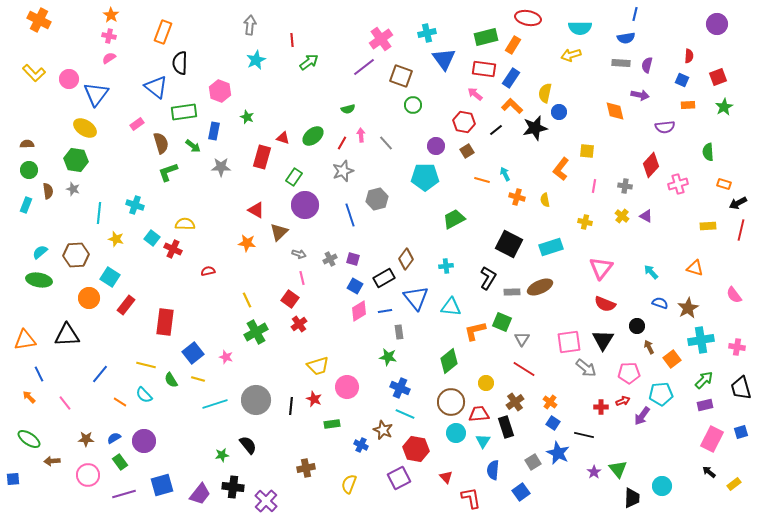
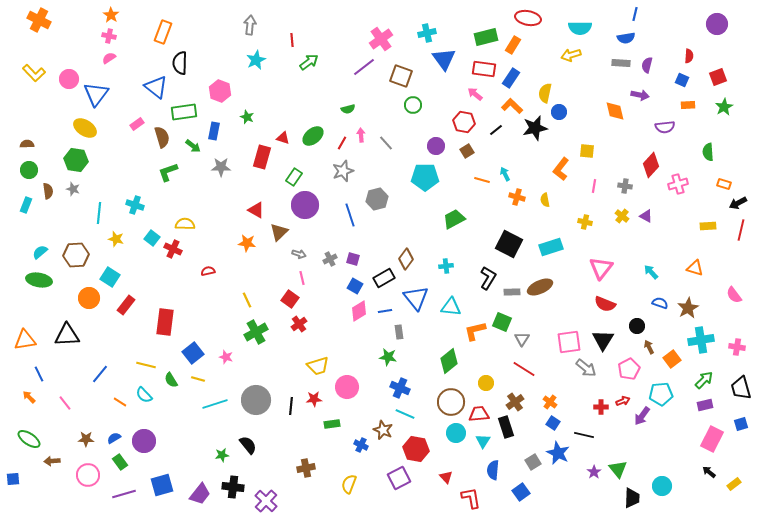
brown semicircle at (161, 143): moved 1 px right, 6 px up
pink pentagon at (629, 373): moved 4 px up; rotated 25 degrees counterclockwise
red star at (314, 399): rotated 28 degrees counterclockwise
blue square at (741, 432): moved 8 px up
